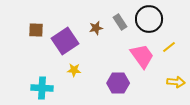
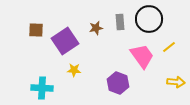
gray rectangle: rotated 28 degrees clockwise
purple hexagon: rotated 20 degrees clockwise
